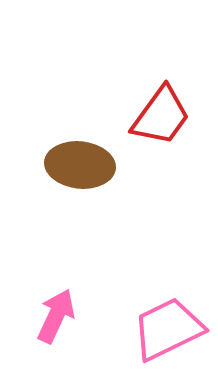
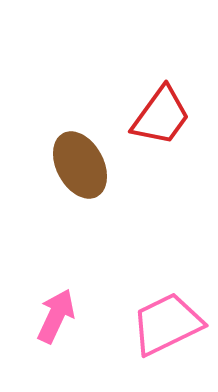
brown ellipse: rotated 56 degrees clockwise
pink trapezoid: moved 1 px left, 5 px up
